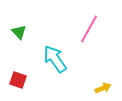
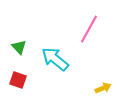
green triangle: moved 15 px down
cyan arrow: rotated 16 degrees counterclockwise
